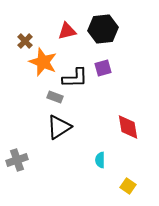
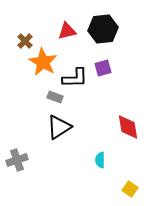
orange star: rotated 8 degrees clockwise
yellow square: moved 2 px right, 3 px down
